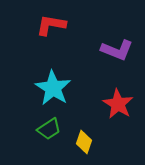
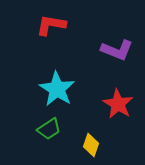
cyan star: moved 4 px right, 1 px down
yellow diamond: moved 7 px right, 3 px down
